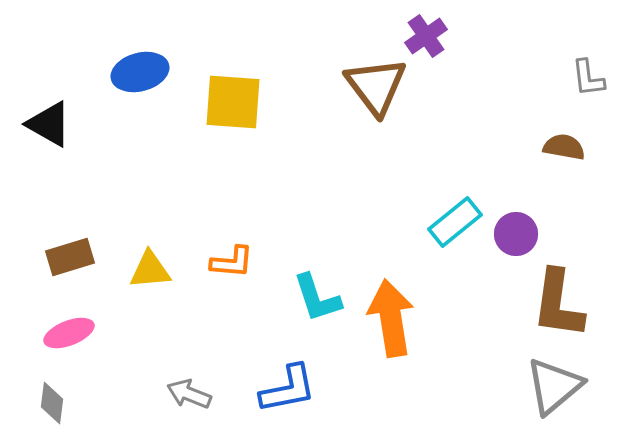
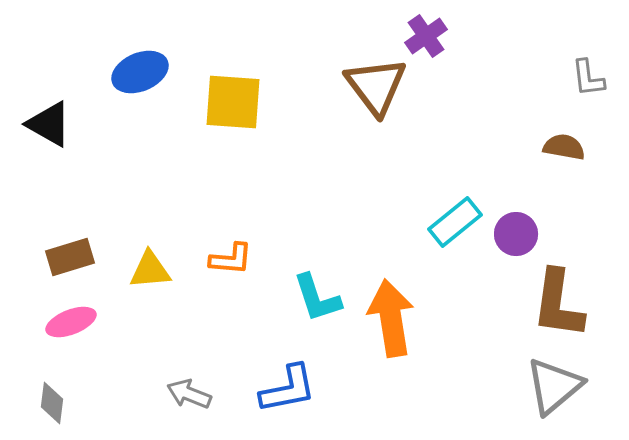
blue ellipse: rotated 8 degrees counterclockwise
orange L-shape: moved 1 px left, 3 px up
pink ellipse: moved 2 px right, 11 px up
